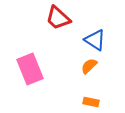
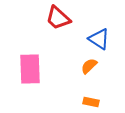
blue triangle: moved 4 px right, 1 px up
pink rectangle: rotated 20 degrees clockwise
